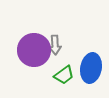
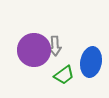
gray arrow: moved 1 px down
blue ellipse: moved 6 px up
